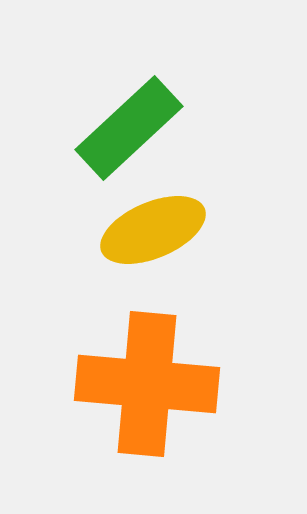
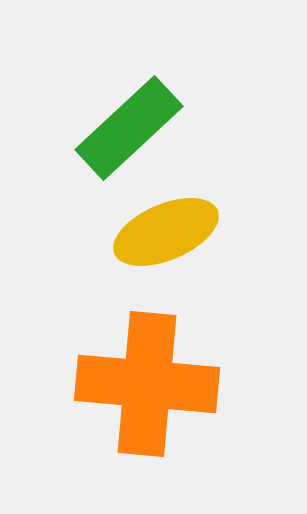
yellow ellipse: moved 13 px right, 2 px down
